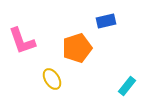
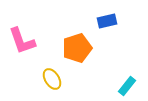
blue rectangle: moved 1 px right
